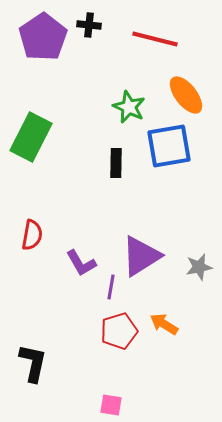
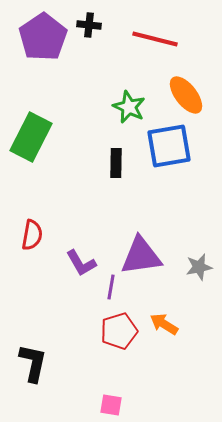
purple triangle: rotated 24 degrees clockwise
